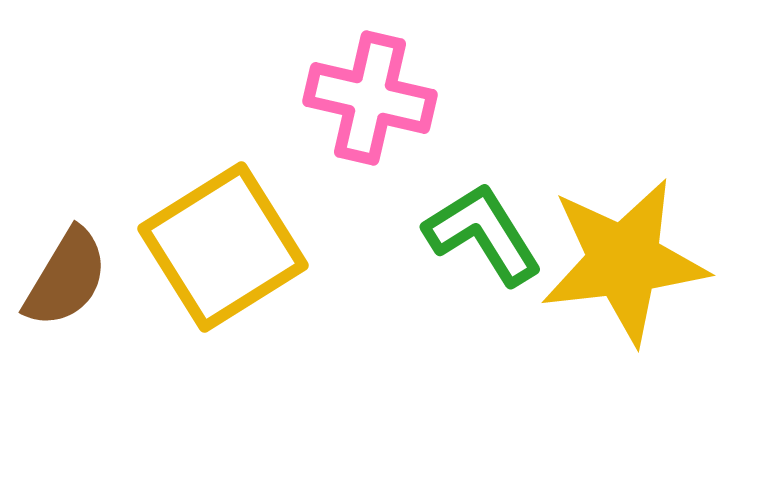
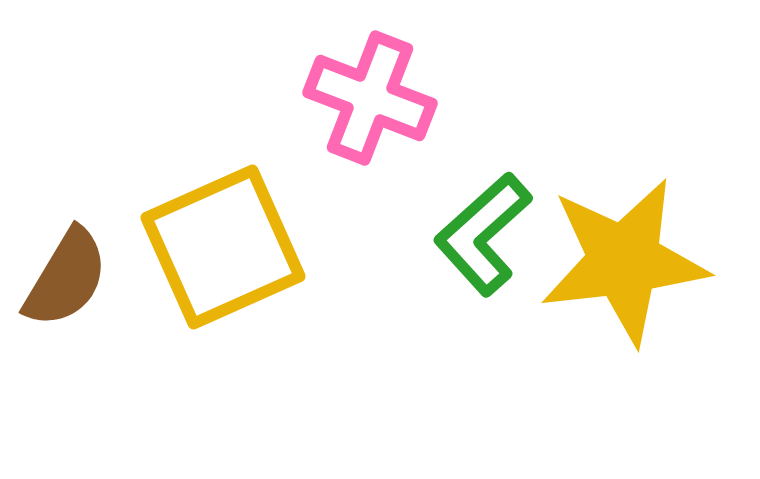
pink cross: rotated 8 degrees clockwise
green L-shape: rotated 100 degrees counterclockwise
yellow square: rotated 8 degrees clockwise
